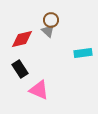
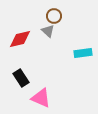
brown circle: moved 3 px right, 4 px up
red diamond: moved 2 px left
black rectangle: moved 1 px right, 9 px down
pink triangle: moved 2 px right, 8 px down
